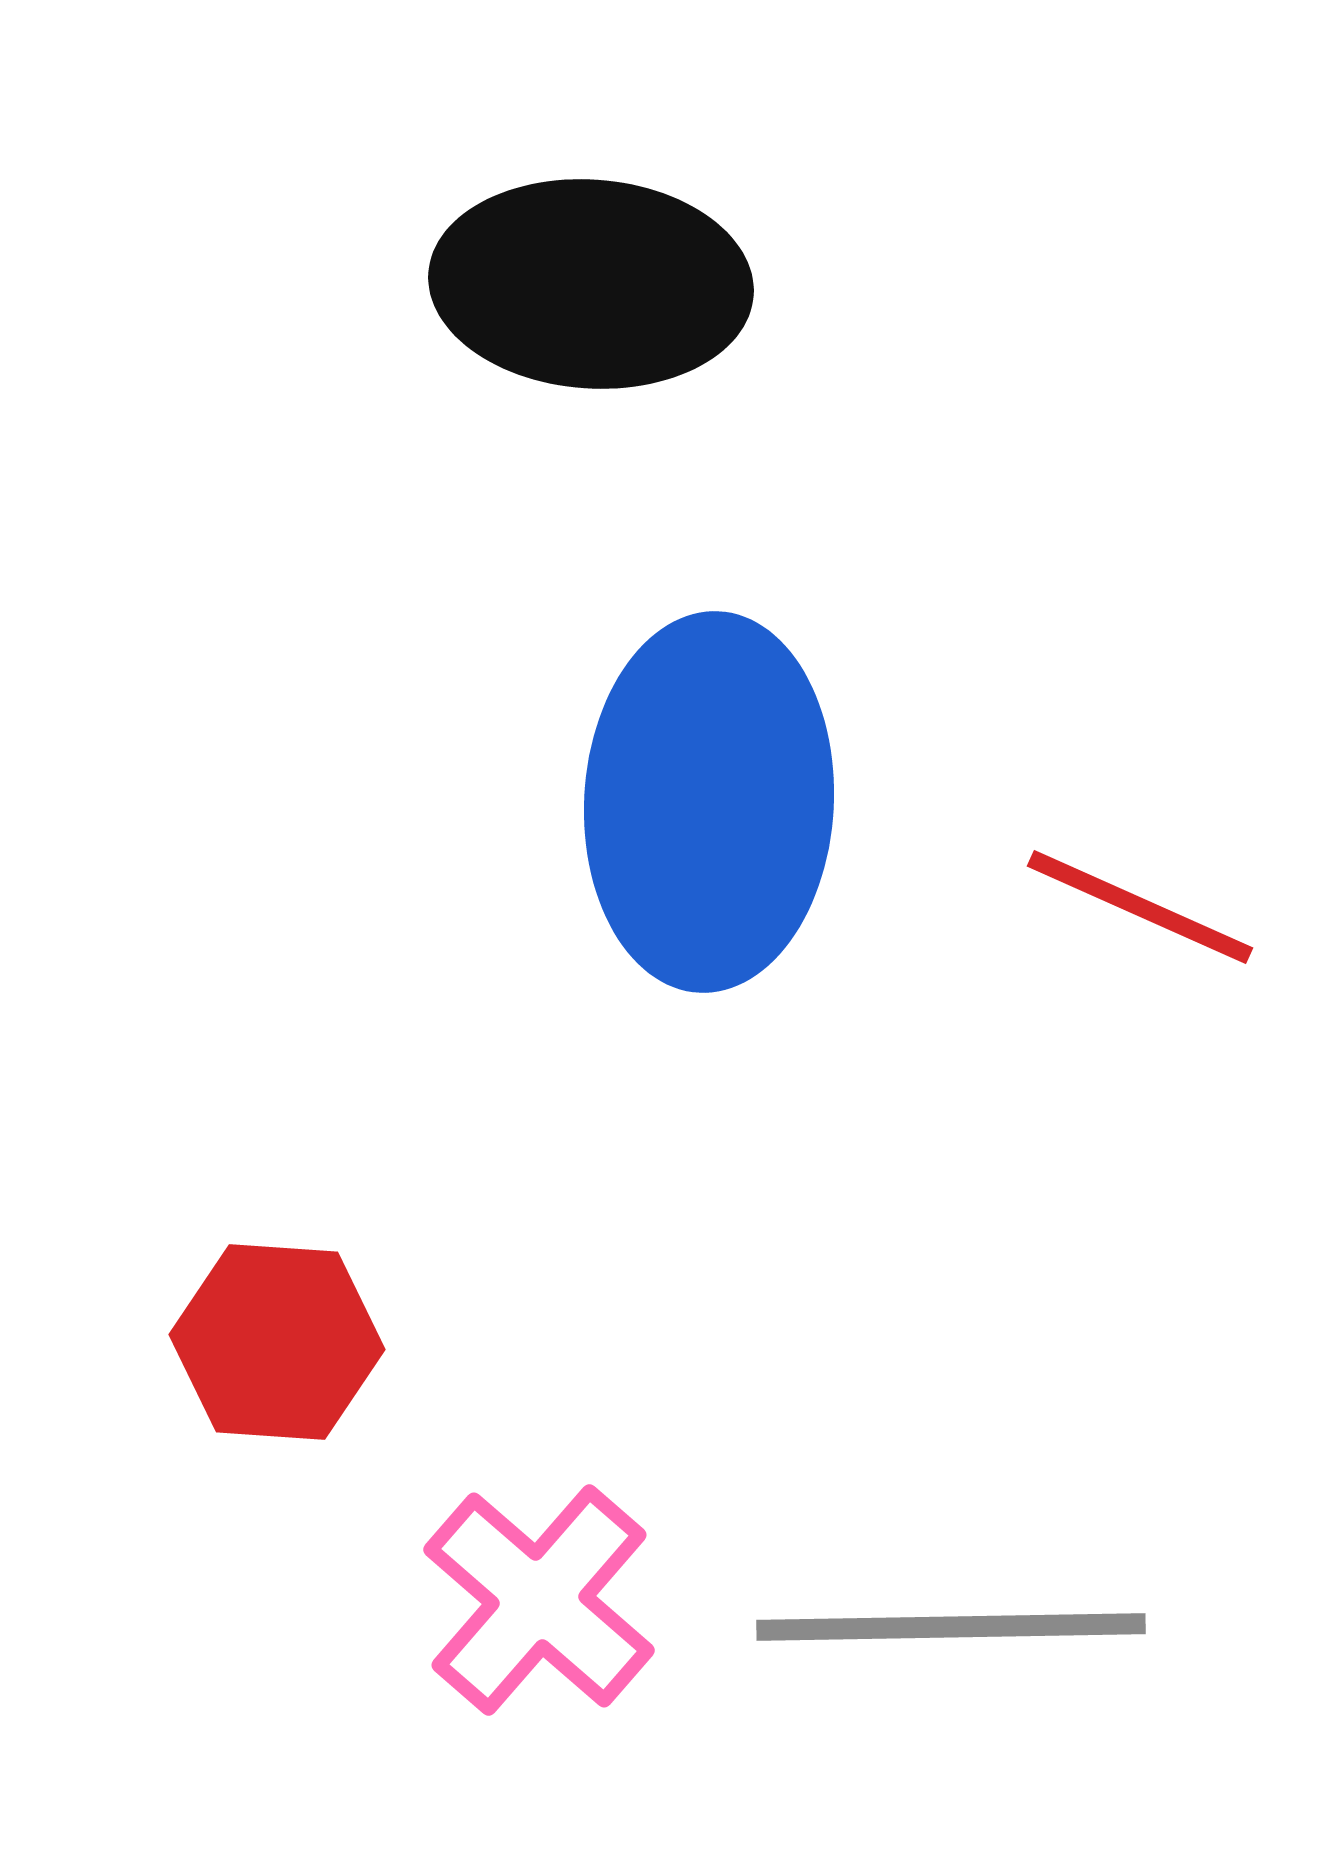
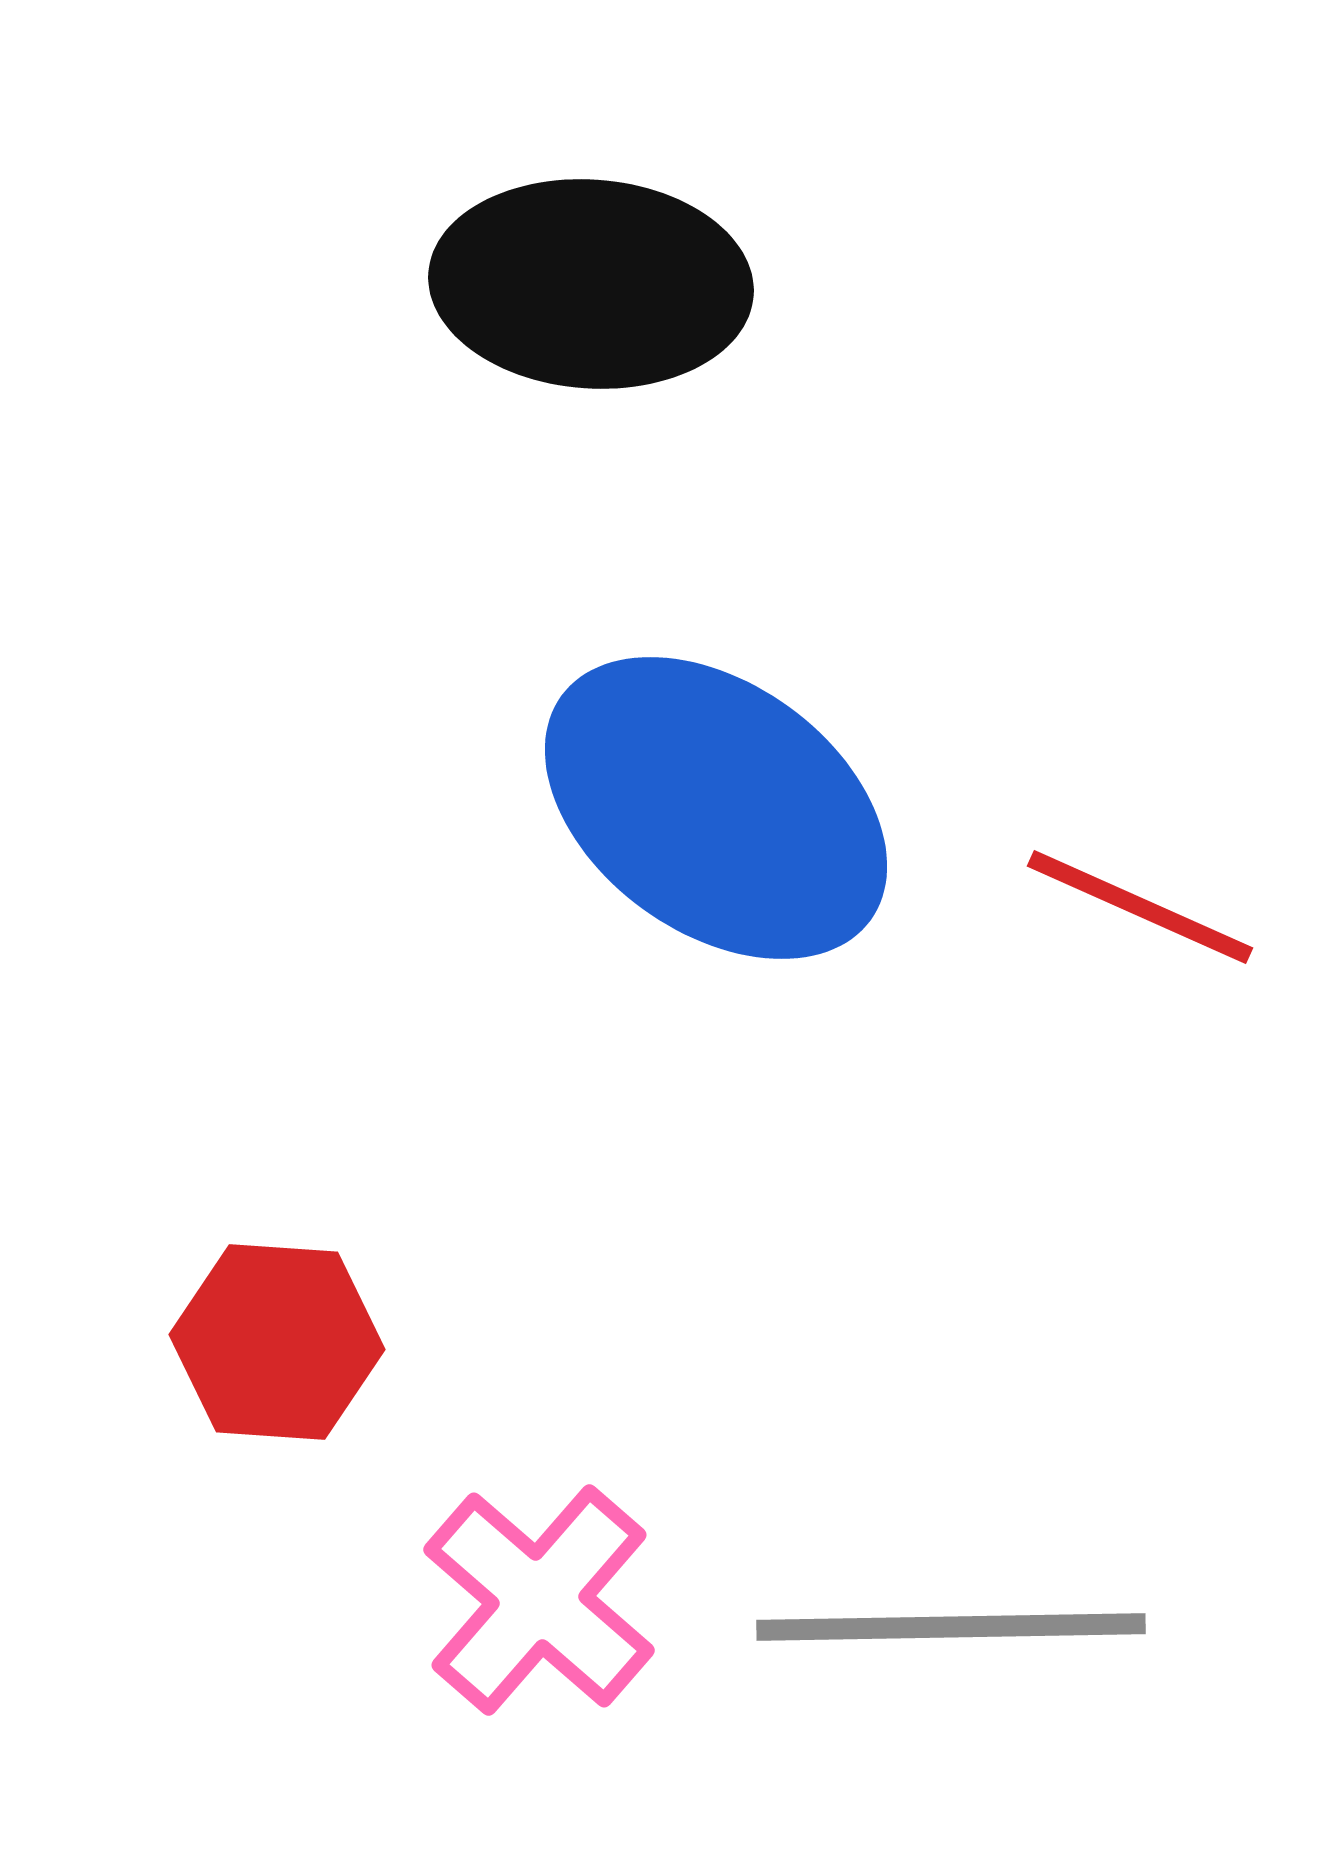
blue ellipse: moved 7 px right, 6 px down; rotated 57 degrees counterclockwise
